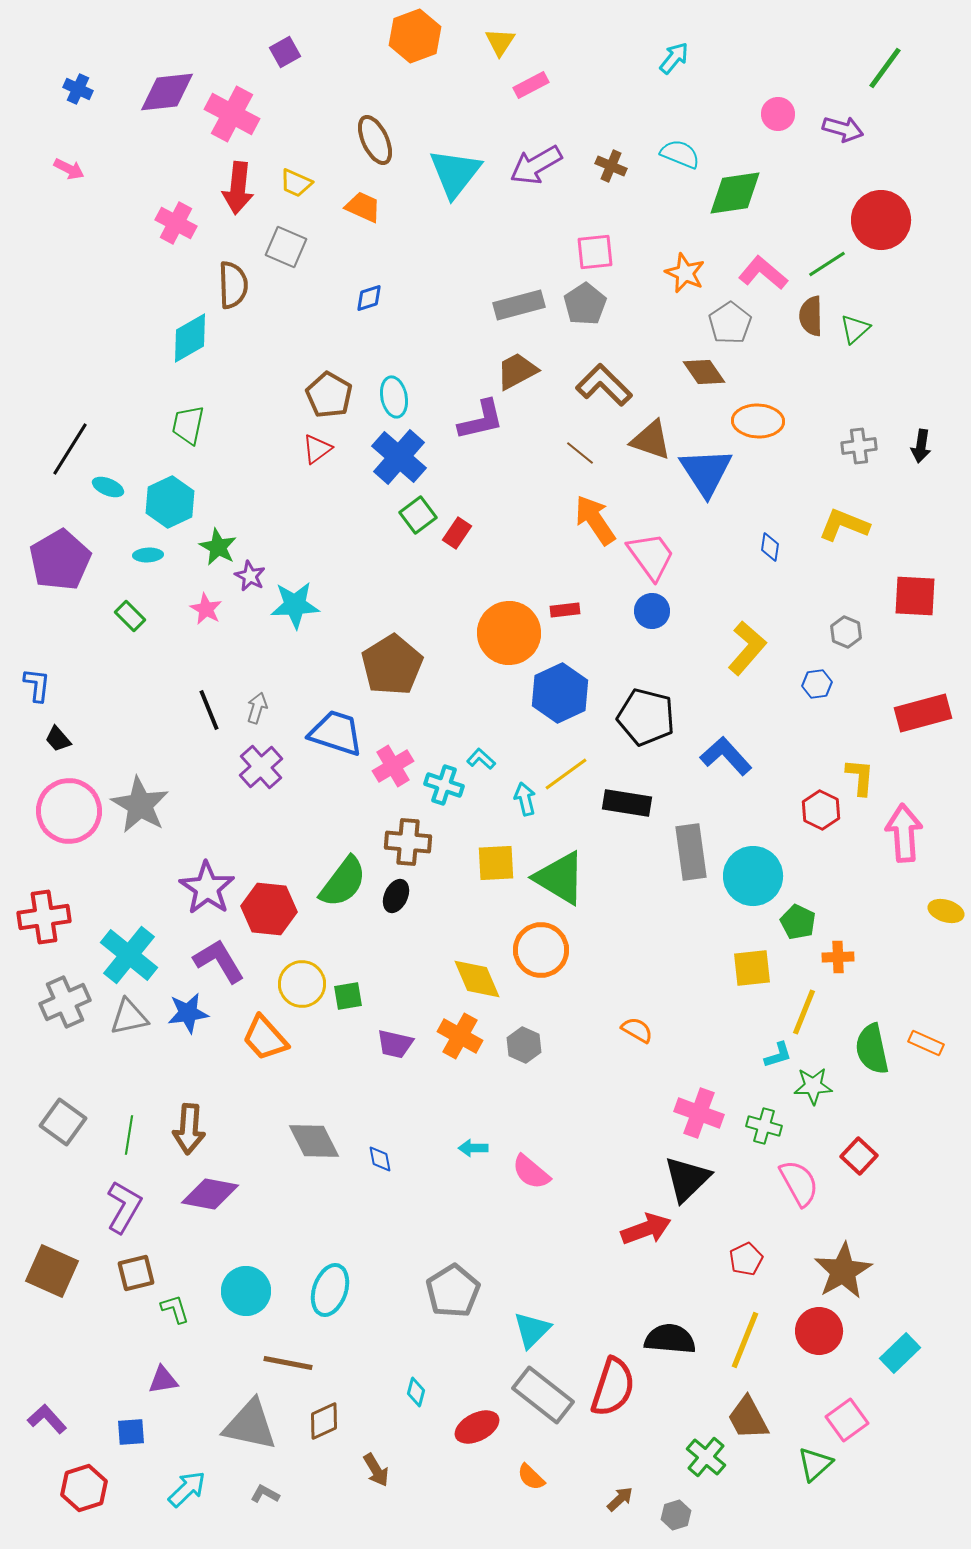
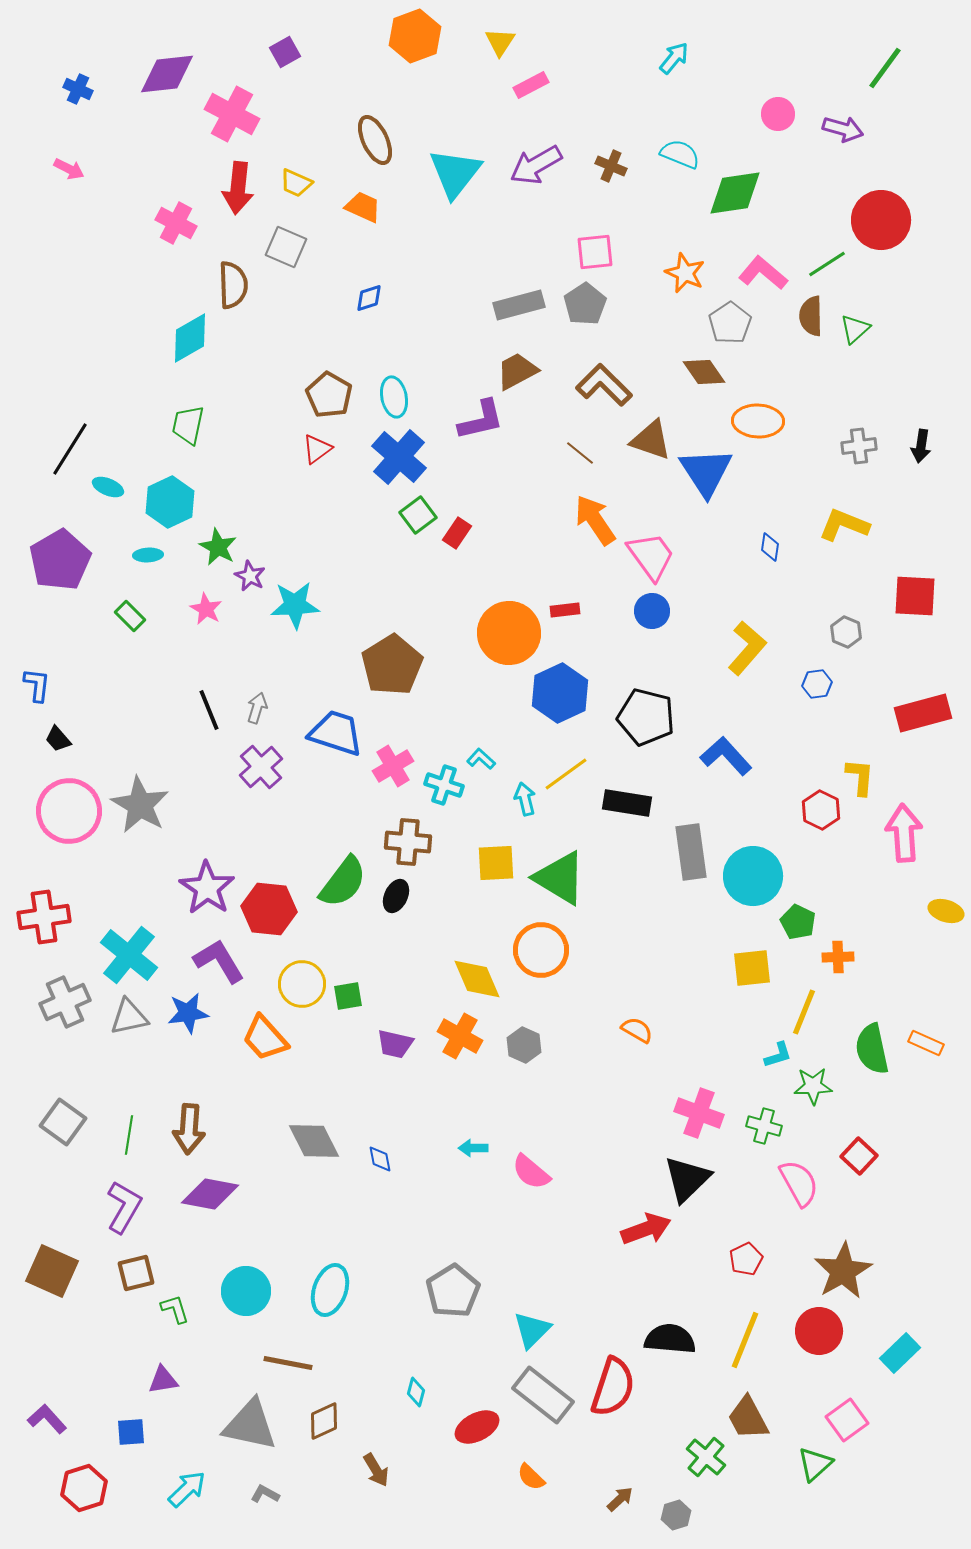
purple diamond at (167, 92): moved 18 px up
